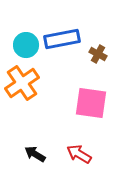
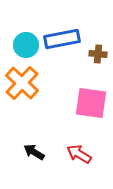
brown cross: rotated 24 degrees counterclockwise
orange cross: rotated 12 degrees counterclockwise
black arrow: moved 1 px left, 2 px up
